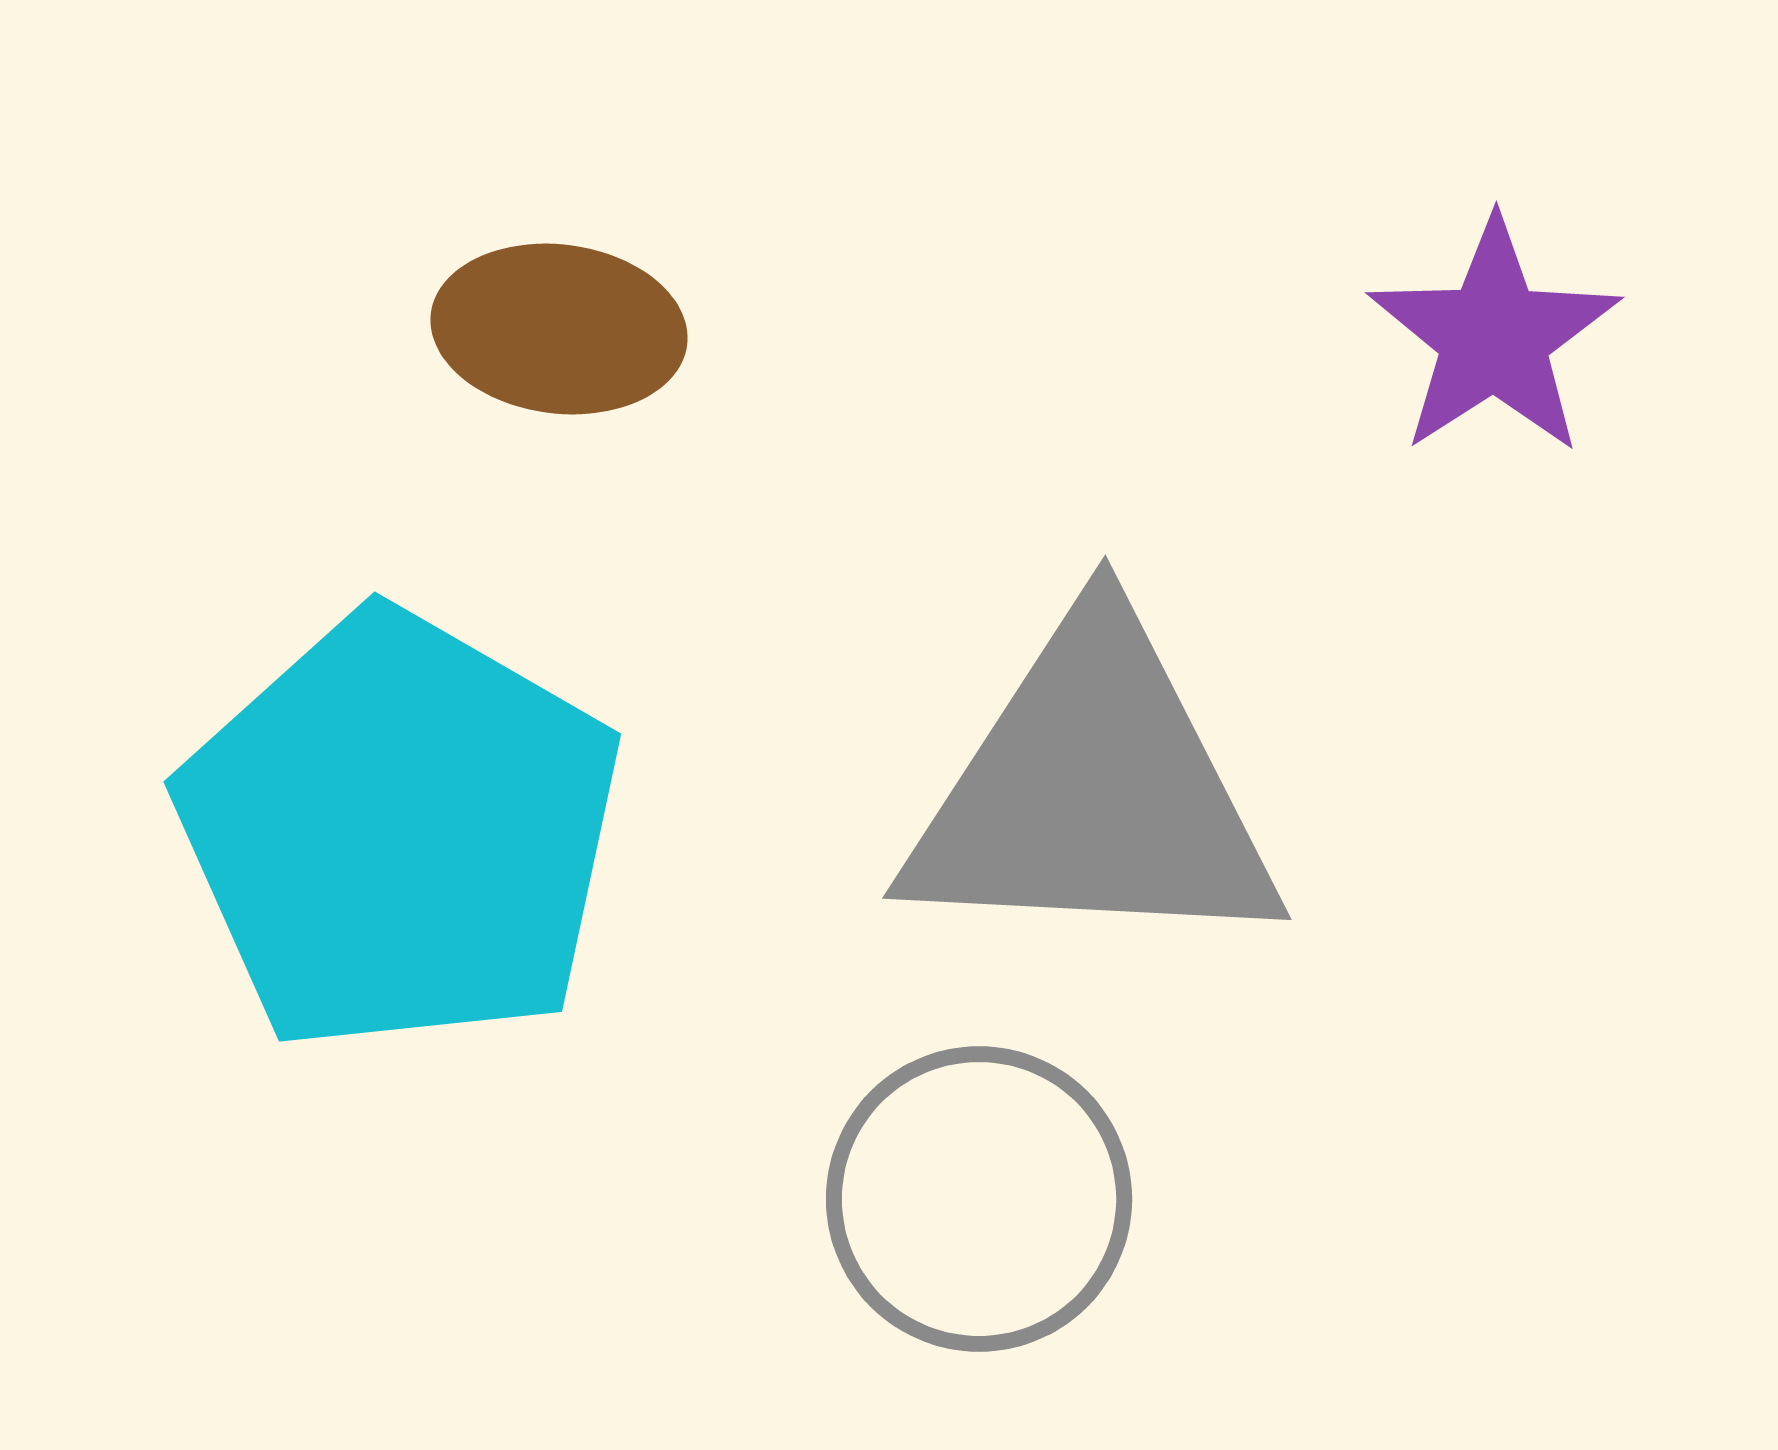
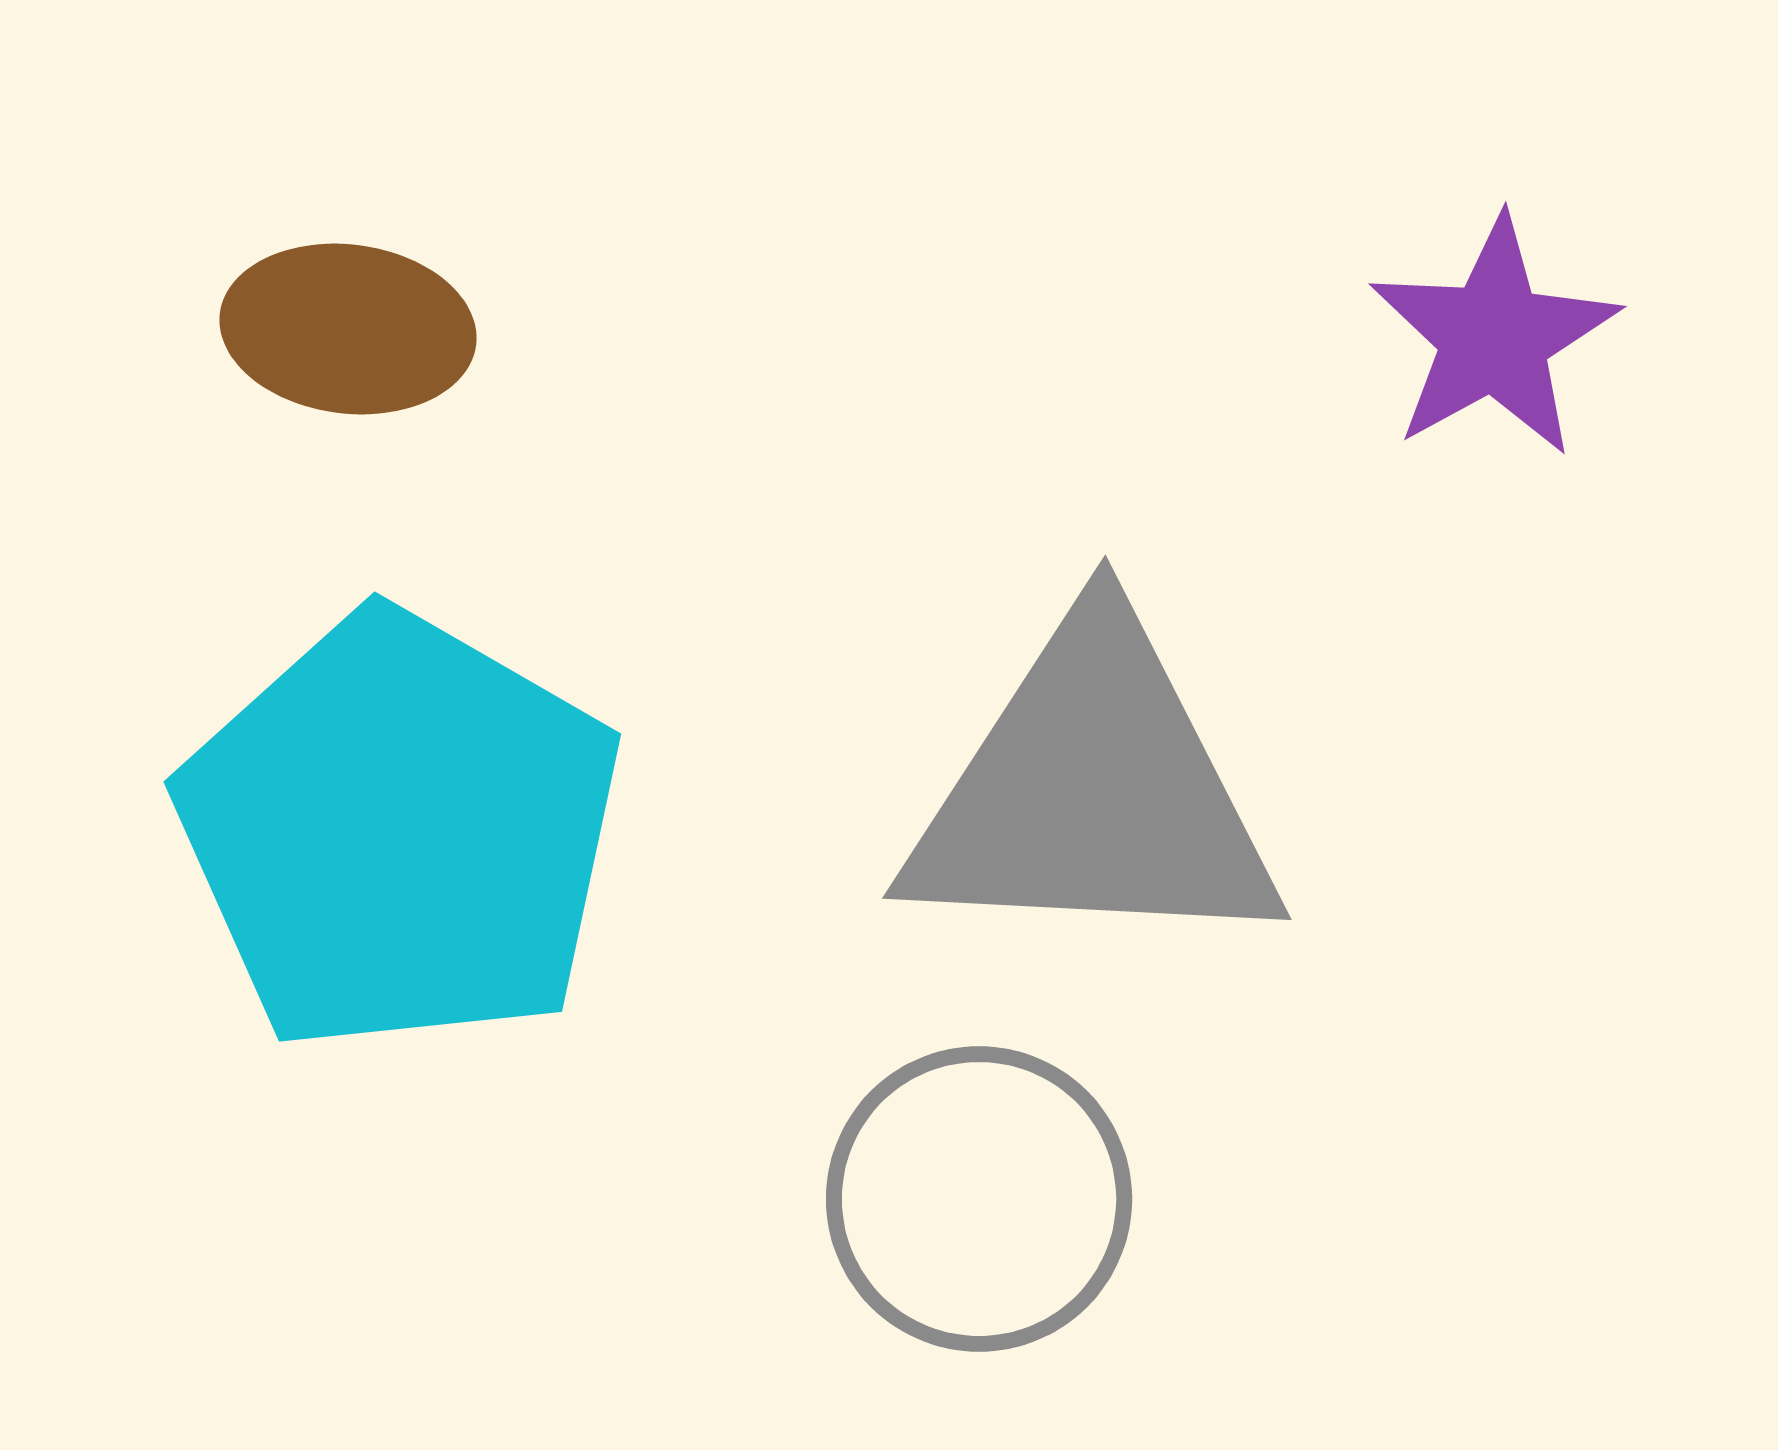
brown ellipse: moved 211 px left
purple star: rotated 4 degrees clockwise
